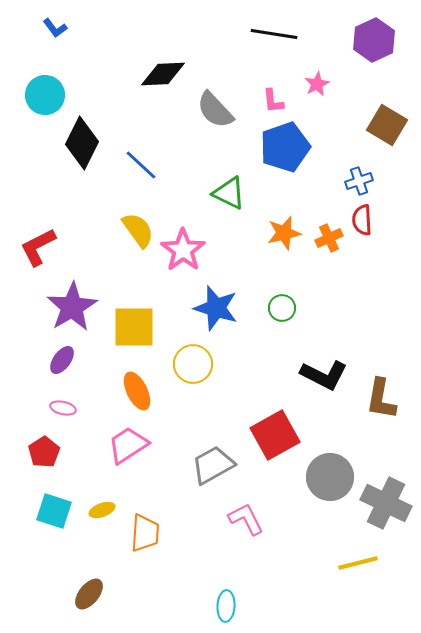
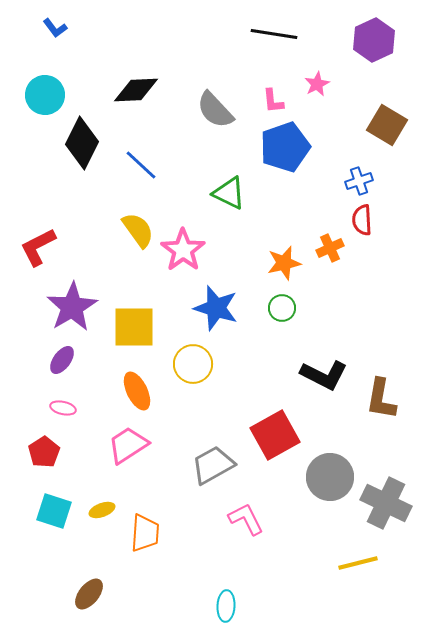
black diamond at (163, 74): moved 27 px left, 16 px down
orange star at (284, 233): moved 30 px down
orange cross at (329, 238): moved 1 px right, 10 px down
